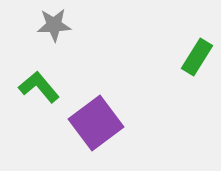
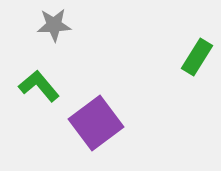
green L-shape: moved 1 px up
